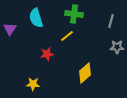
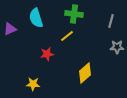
purple triangle: rotated 32 degrees clockwise
